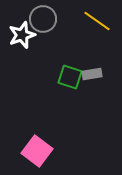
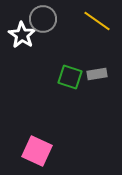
white star: rotated 20 degrees counterclockwise
gray rectangle: moved 5 px right
pink square: rotated 12 degrees counterclockwise
